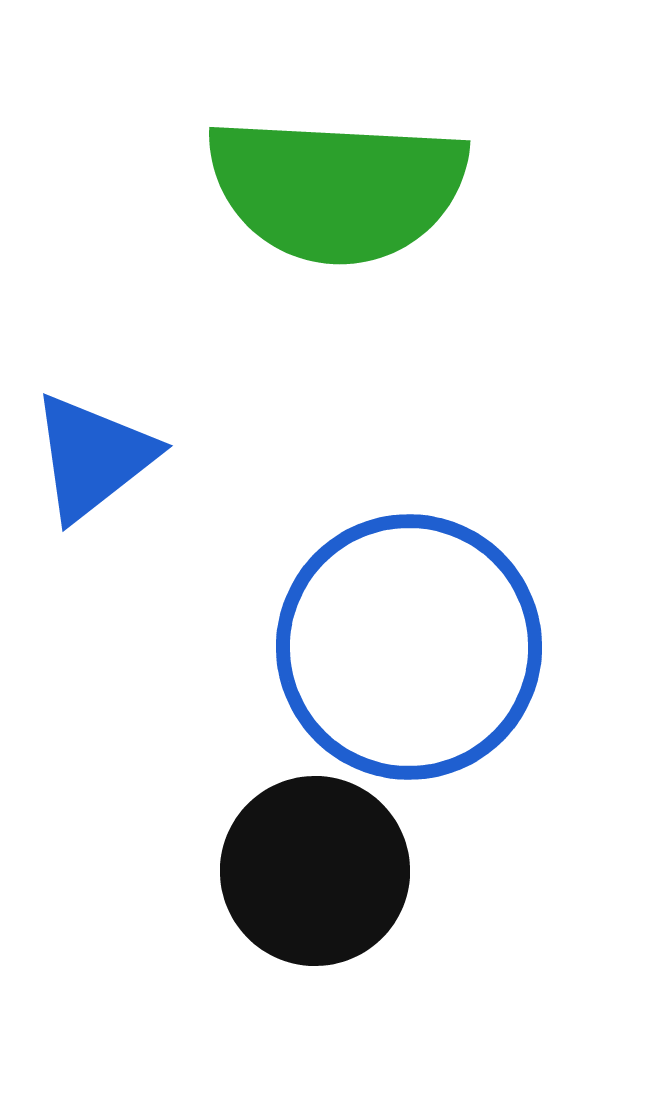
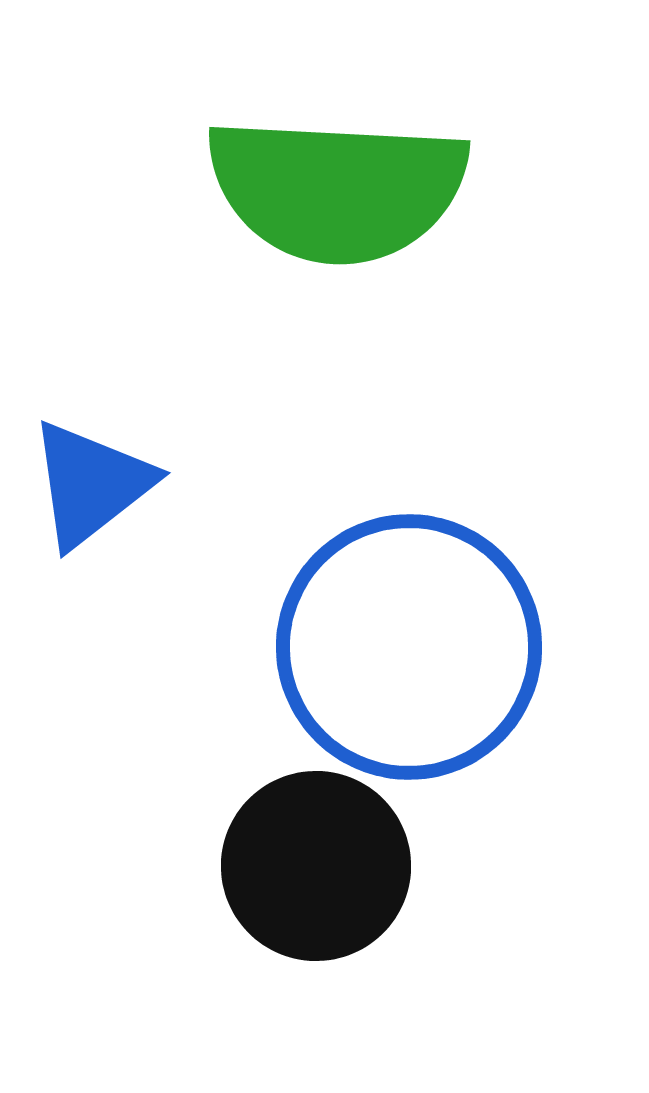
blue triangle: moved 2 px left, 27 px down
black circle: moved 1 px right, 5 px up
